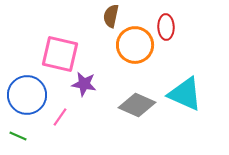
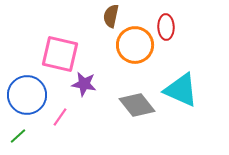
cyan triangle: moved 4 px left, 4 px up
gray diamond: rotated 27 degrees clockwise
green line: rotated 66 degrees counterclockwise
